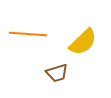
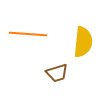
yellow semicircle: rotated 40 degrees counterclockwise
